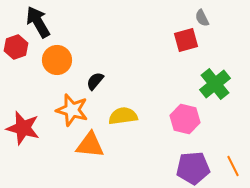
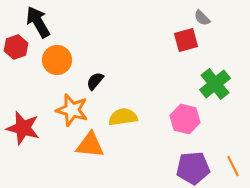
gray semicircle: rotated 18 degrees counterclockwise
yellow semicircle: moved 1 px down
